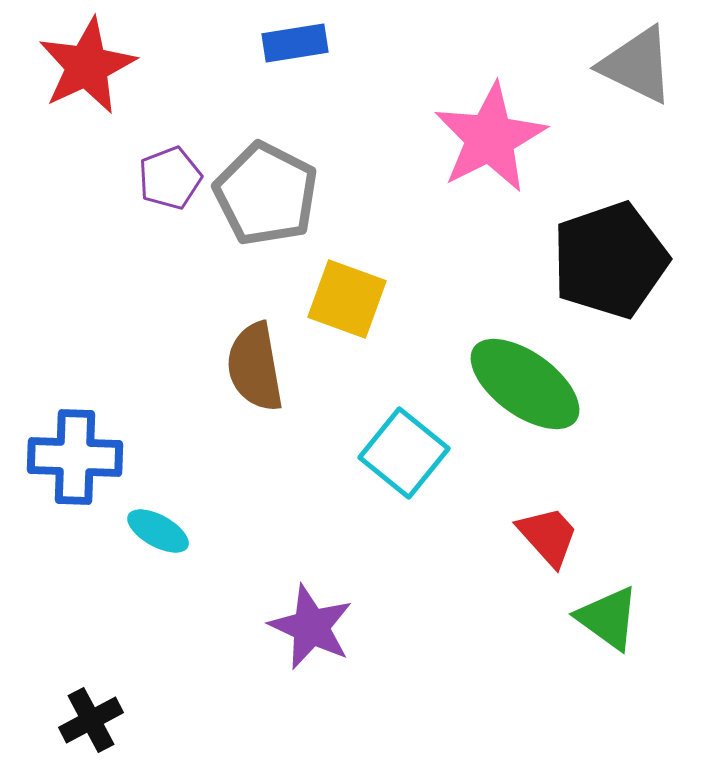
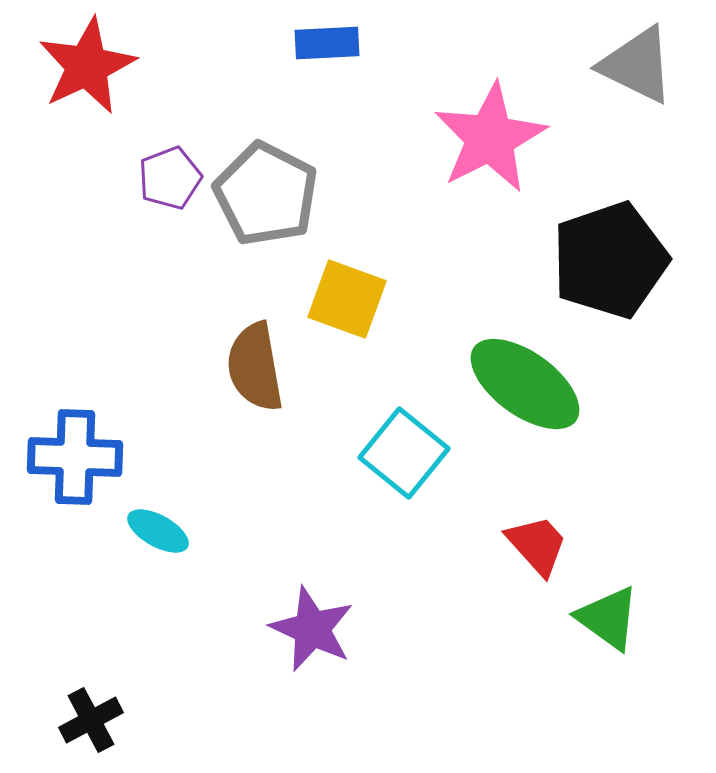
blue rectangle: moved 32 px right; rotated 6 degrees clockwise
red trapezoid: moved 11 px left, 9 px down
purple star: moved 1 px right, 2 px down
